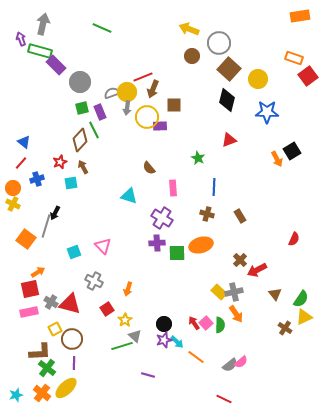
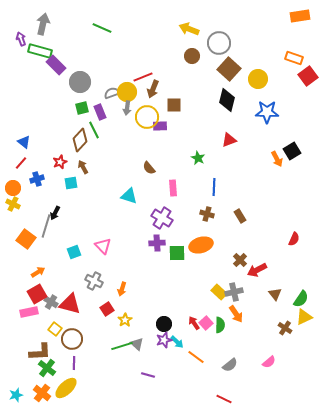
red square at (30, 289): moved 7 px right, 5 px down; rotated 18 degrees counterclockwise
orange arrow at (128, 289): moved 6 px left
yellow square at (55, 329): rotated 24 degrees counterclockwise
gray triangle at (135, 336): moved 2 px right, 8 px down
pink semicircle at (241, 362): moved 28 px right
